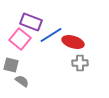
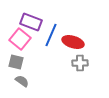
blue line: rotated 35 degrees counterclockwise
gray square: moved 5 px right, 3 px up
